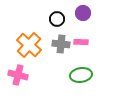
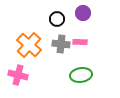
pink rectangle: moved 1 px left
